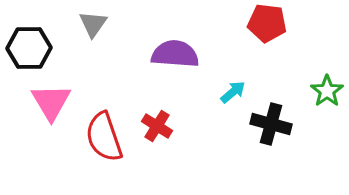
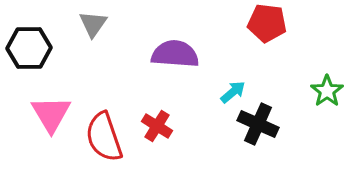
pink triangle: moved 12 px down
black cross: moved 13 px left; rotated 9 degrees clockwise
